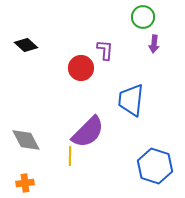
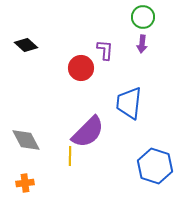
purple arrow: moved 12 px left
blue trapezoid: moved 2 px left, 3 px down
